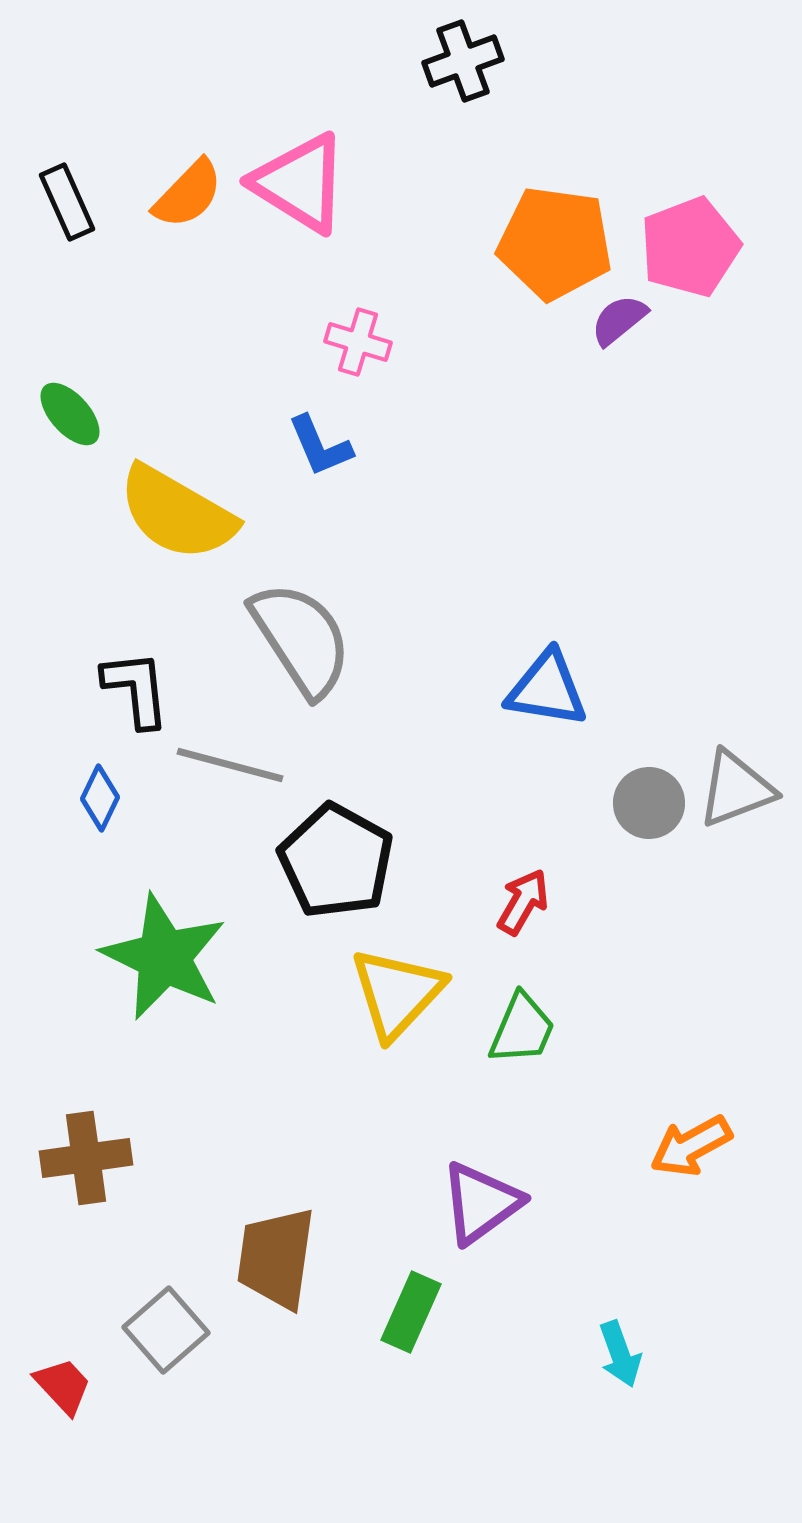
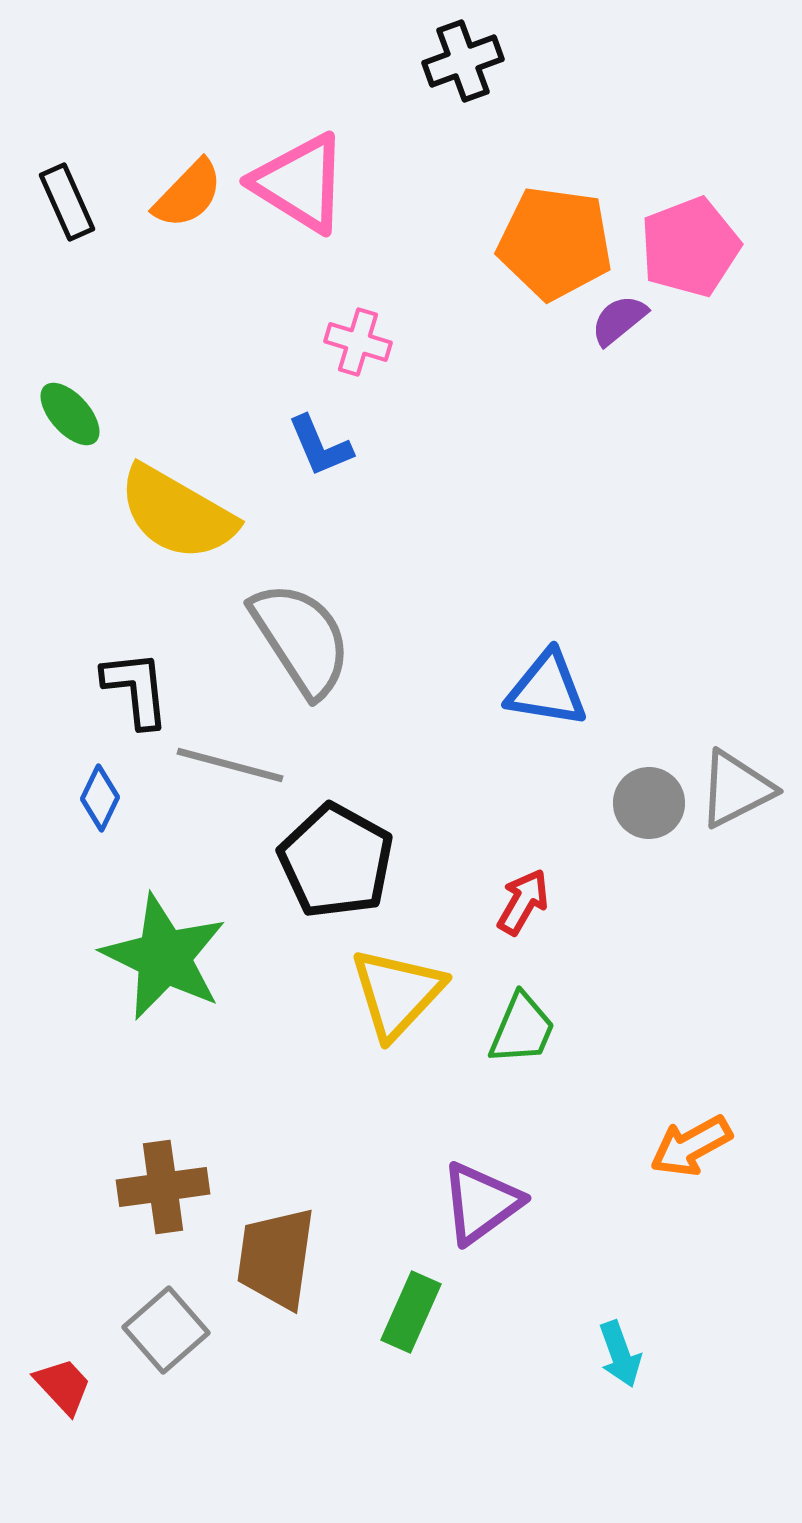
gray triangle: rotated 6 degrees counterclockwise
brown cross: moved 77 px right, 29 px down
